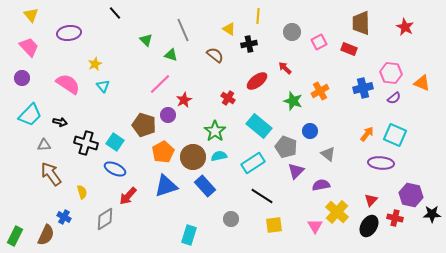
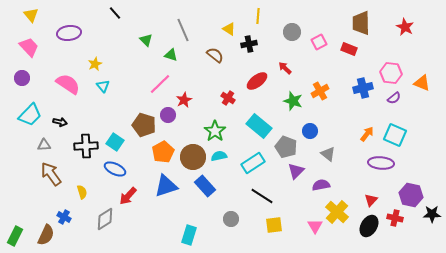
black cross at (86, 143): moved 3 px down; rotated 20 degrees counterclockwise
